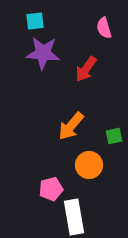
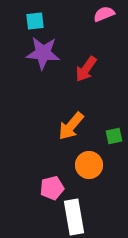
pink semicircle: moved 14 px up; rotated 85 degrees clockwise
pink pentagon: moved 1 px right, 1 px up
